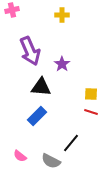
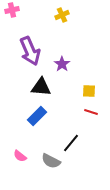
yellow cross: rotated 24 degrees counterclockwise
yellow square: moved 2 px left, 3 px up
